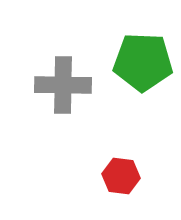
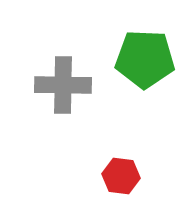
green pentagon: moved 2 px right, 3 px up
